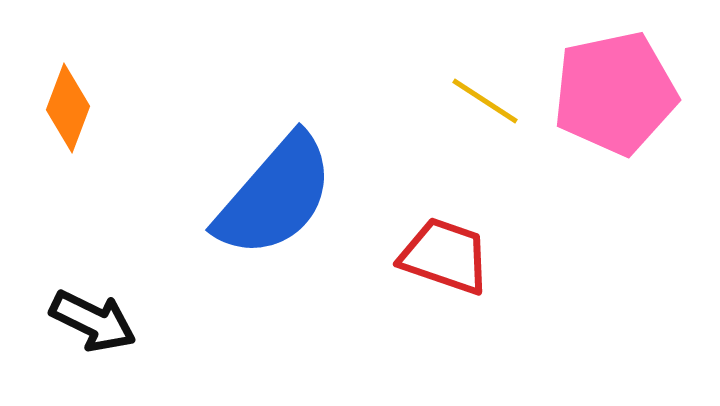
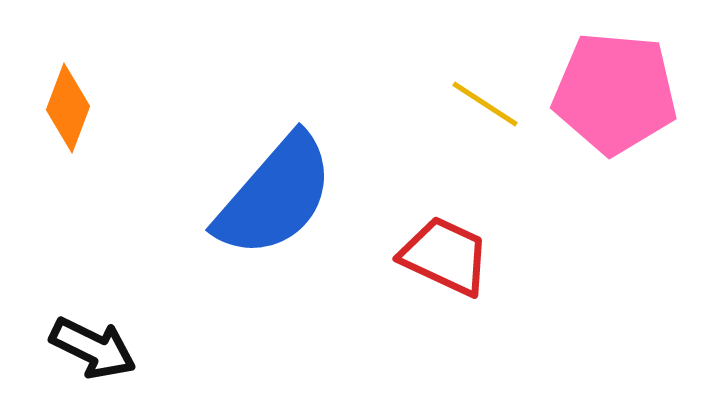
pink pentagon: rotated 17 degrees clockwise
yellow line: moved 3 px down
red trapezoid: rotated 6 degrees clockwise
black arrow: moved 27 px down
